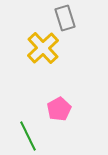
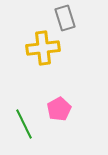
yellow cross: rotated 36 degrees clockwise
green line: moved 4 px left, 12 px up
